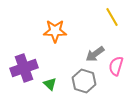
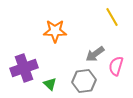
gray hexagon: rotated 25 degrees counterclockwise
